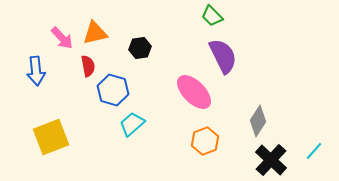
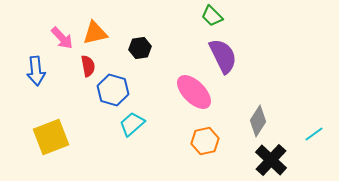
orange hexagon: rotated 8 degrees clockwise
cyan line: moved 17 px up; rotated 12 degrees clockwise
